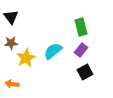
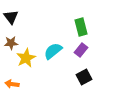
black square: moved 1 px left, 5 px down
